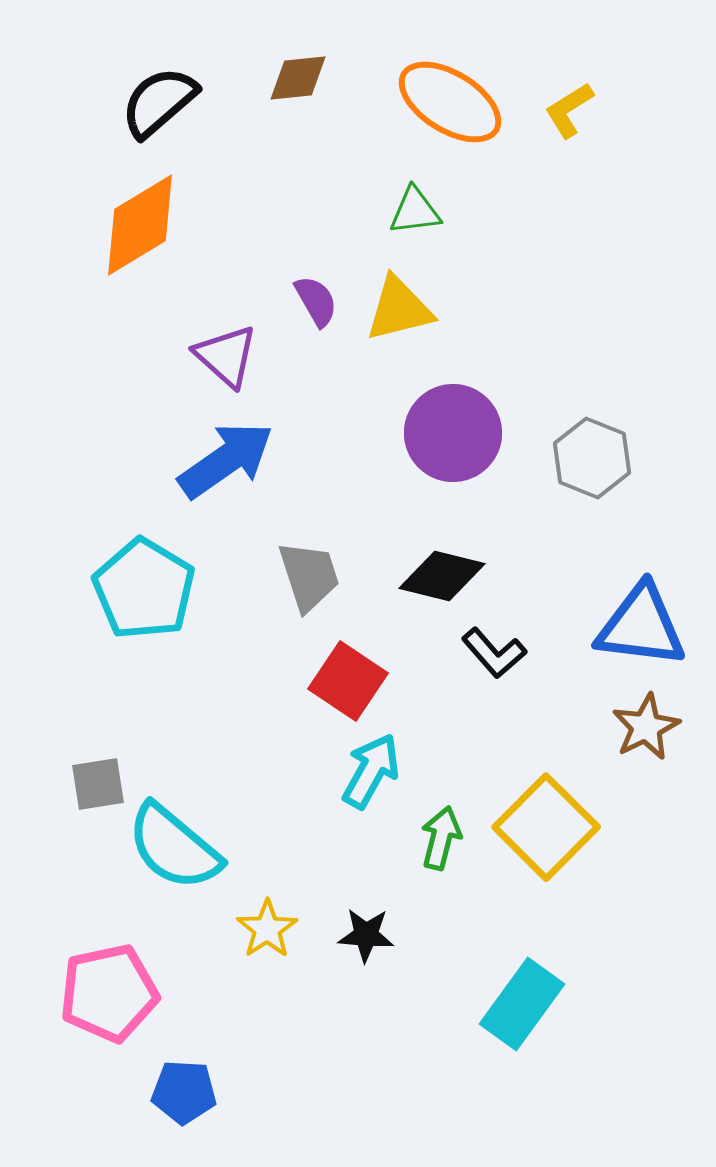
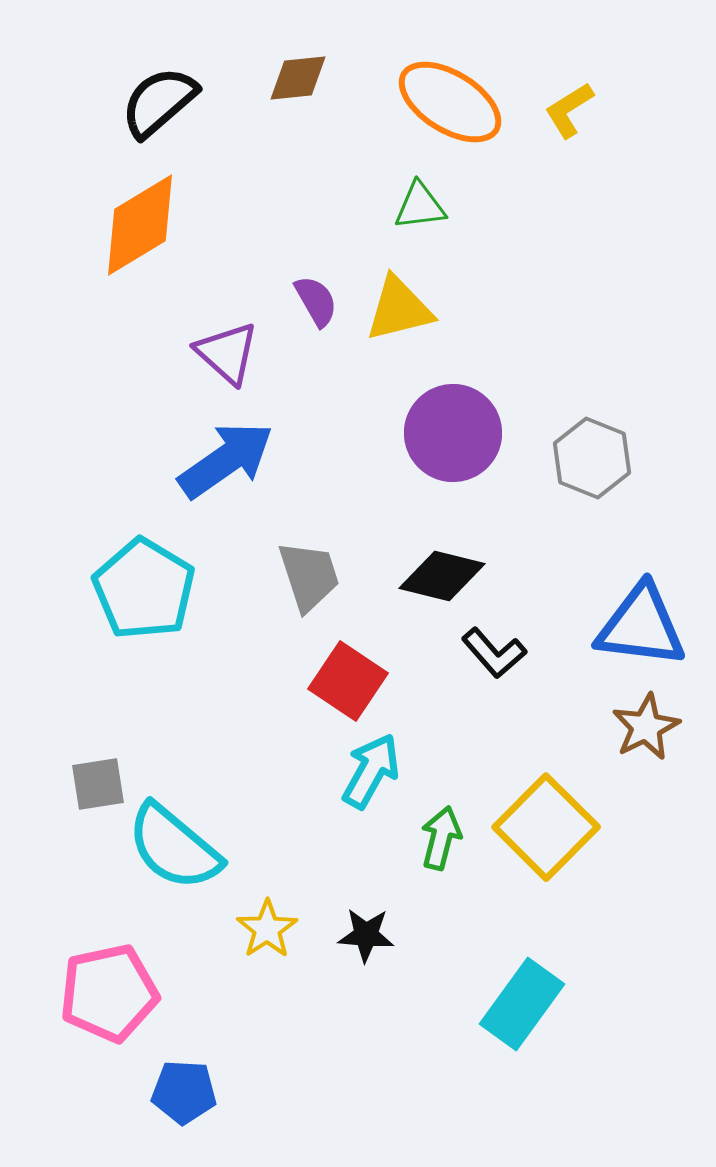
green triangle: moved 5 px right, 5 px up
purple triangle: moved 1 px right, 3 px up
